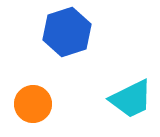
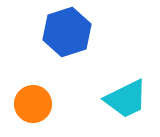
cyan trapezoid: moved 5 px left
